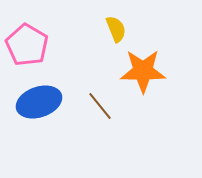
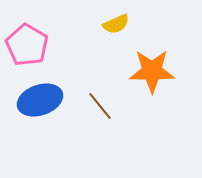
yellow semicircle: moved 5 px up; rotated 88 degrees clockwise
orange star: moved 9 px right
blue ellipse: moved 1 px right, 2 px up
